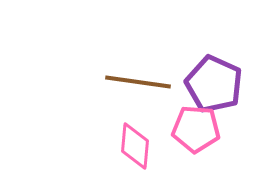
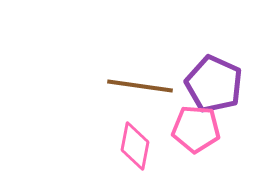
brown line: moved 2 px right, 4 px down
pink diamond: rotated 6 degrees clockwise
